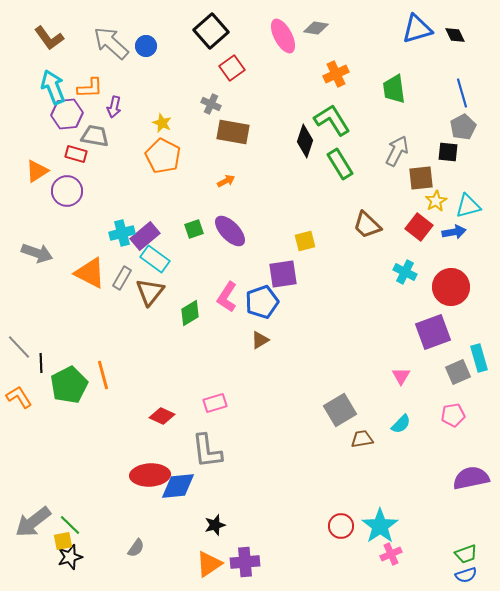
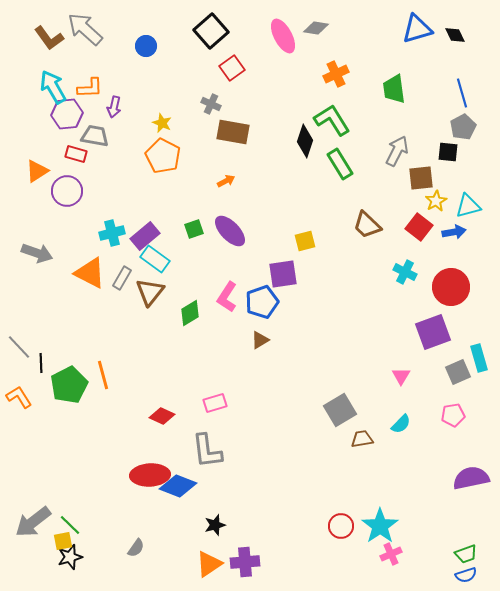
gray arrow at (111, 43): moved 26 px left, 14 px up
cyan arrow at (53, 87): rotated 8 degrees counterclockwise
cyan cross at (122, 233): moved 10 px left
blue diamond at (178, 486): rotated 27 degrees clockwise
